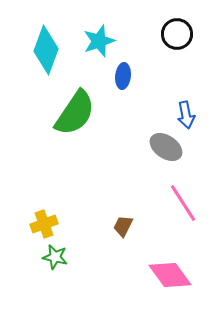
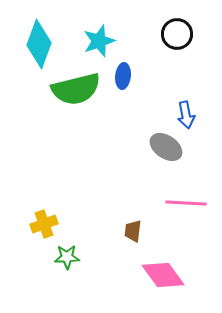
cyan diamond: moved 7 px left, 6 px up
green semicircle: moved 1 px right, 24 px up; rotated 42 degrees clockwise
pink line: moved 3 px right; rotated 54 degrees counterclockwise
brown trapezoid: moved 10 px right, 5 px down; rotated 20 degrees counterclockwise
green star: moved 12 px right; rotated 15 degrees counterclockwise
pink diamond: moved 7 px left
